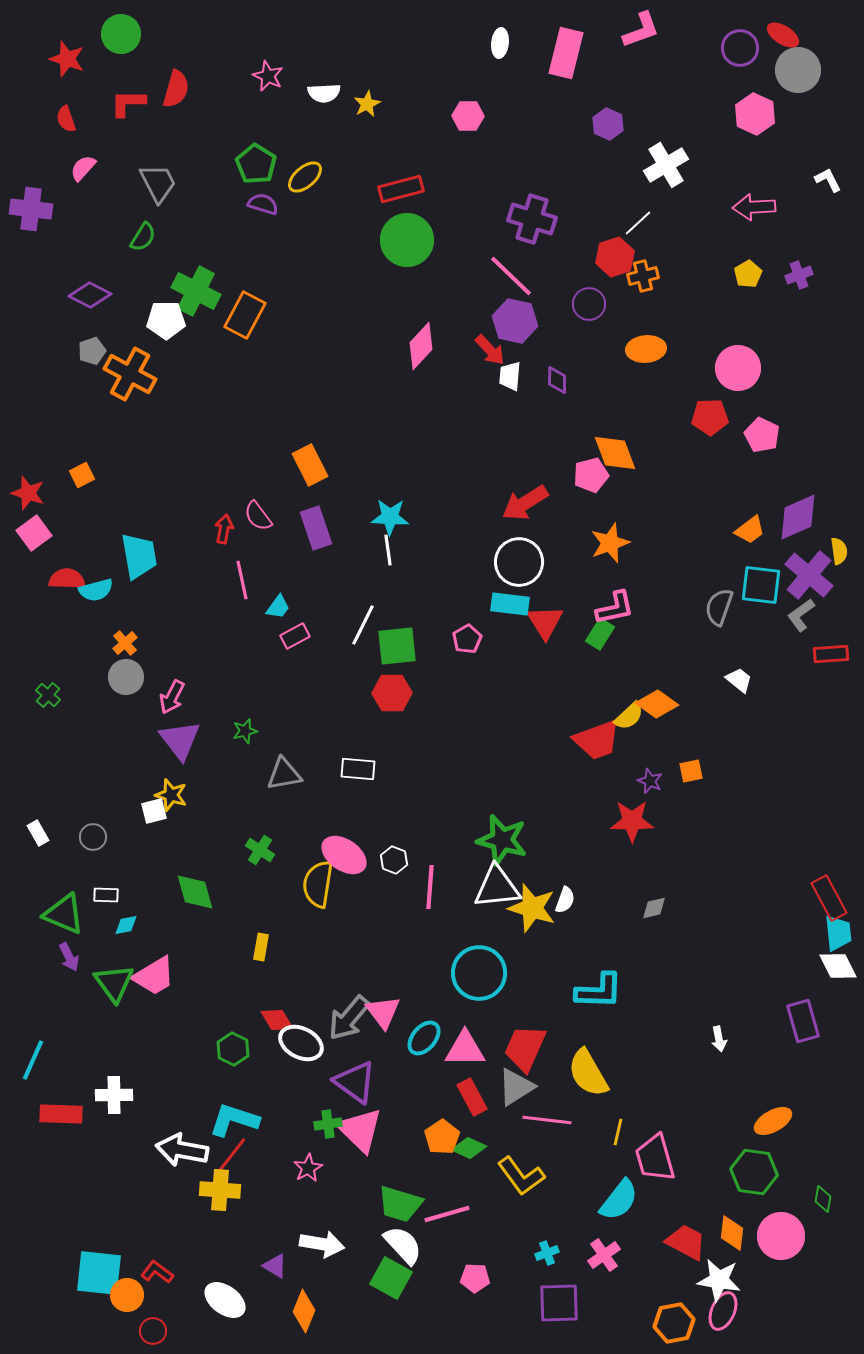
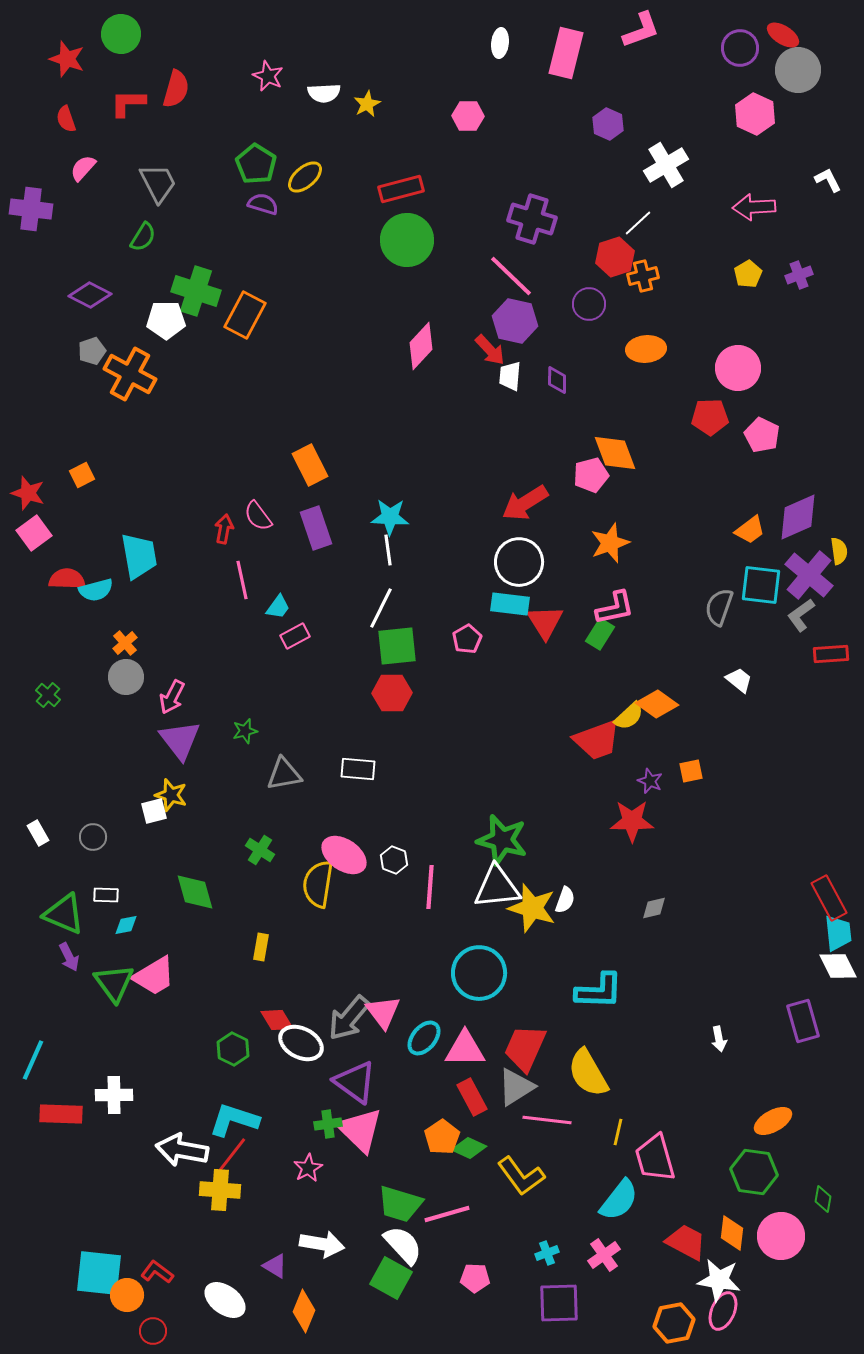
green cross at (196, 291): rotated 9 degrees counterclockwise
white line at (363, 625): moved 18 px right, 17 px up
